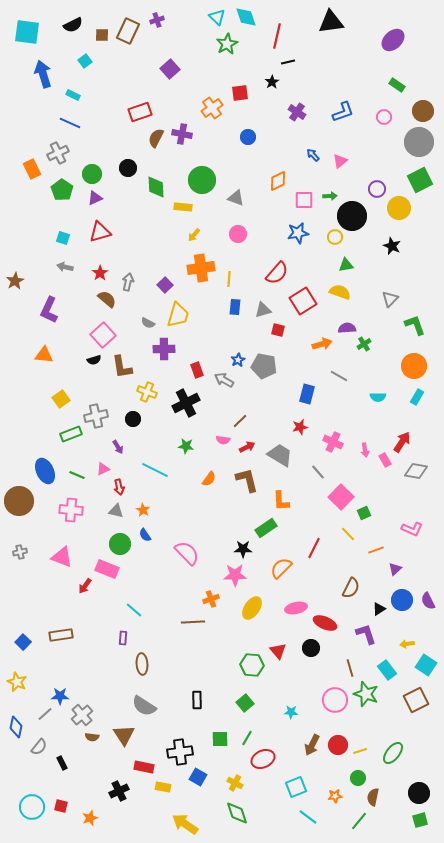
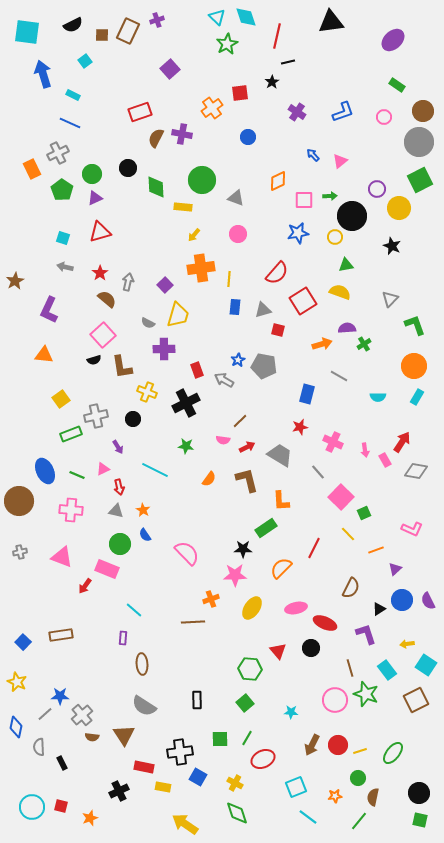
green hexagon at (252, 665): moved 2 px left, 4 px down
gray semicircle at (39, 747): rotated 138 degrees clockwise
green square at (420, 820): rotated 28 degrees clockwise
